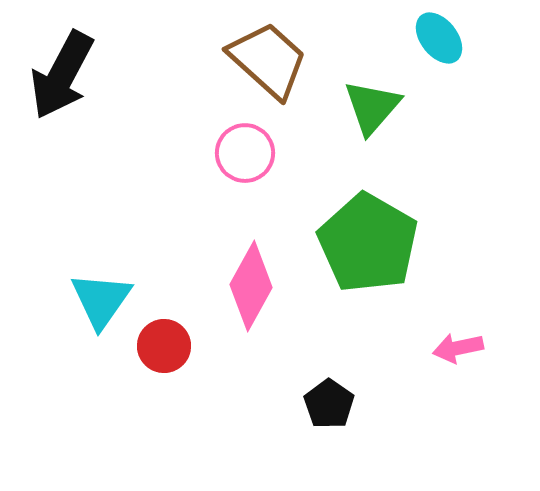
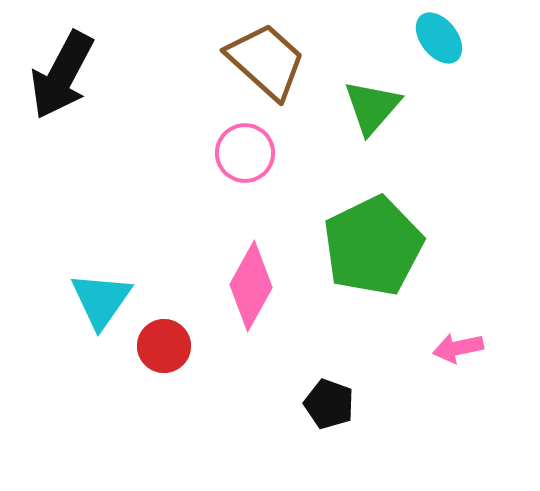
brown trapezoid: moved 2 px left, 1 px down
green pentagon: moved 5 px right, 3 px down; rotated 16 degrees clockwise
black pentagon: rotated 15 degrees counterclockwise
